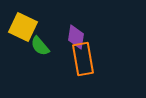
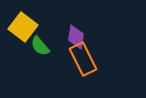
yellow square: rotated 12 degrees clockwise
orange rectangle: rotated 16 degrees counterclockwise
